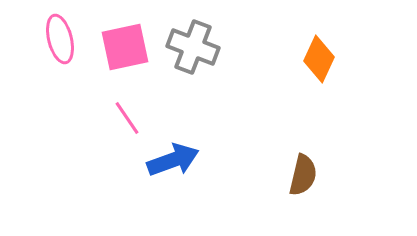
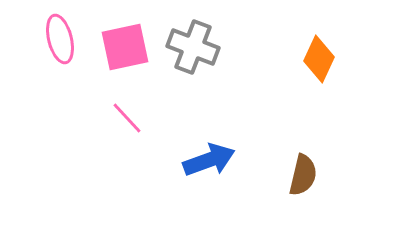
pink line: rotated 9 degrees counterclockwise
blue arrow: moved 36 px right
